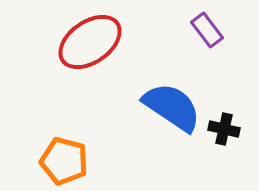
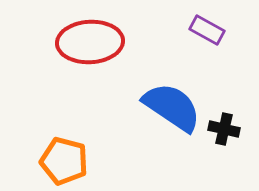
purple rectangle: rotated 24 degrees counterclockwise
red ellipse: rotated 32 degrees clockwise
